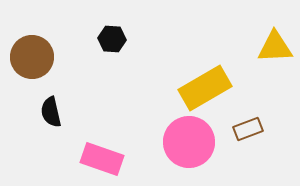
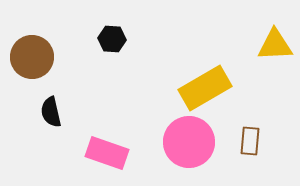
yellow triangle: moved 2 px up
brown rectangle: moved 2 px right, 12 px down; rotated 64 degrees counterclockwise
pink rectangle: moved 5 px right, 6 px up
